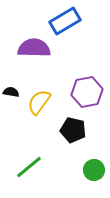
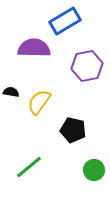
purple hexagon: moved 26 px up
